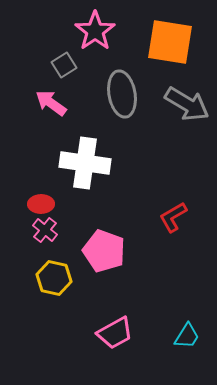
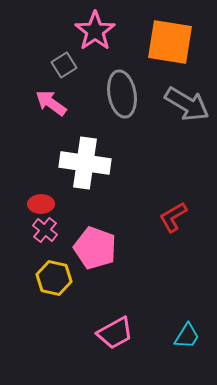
pink pentagon: moved 9 px left, 3 px up
